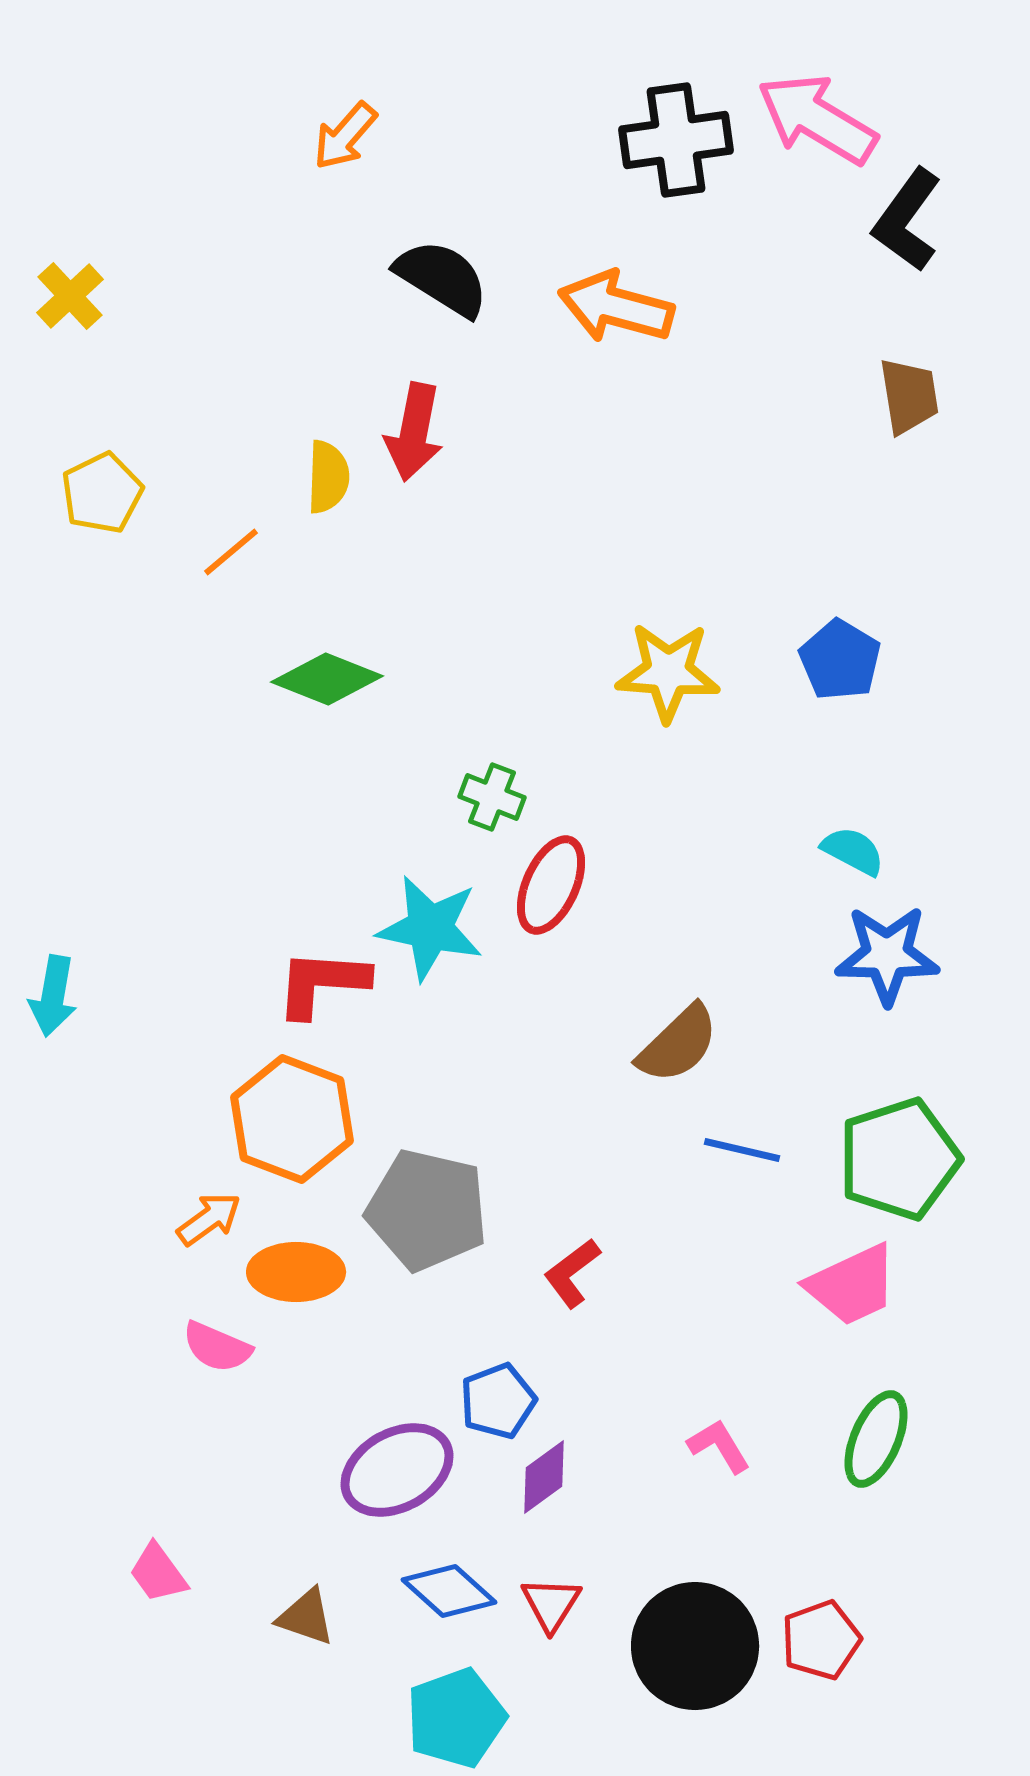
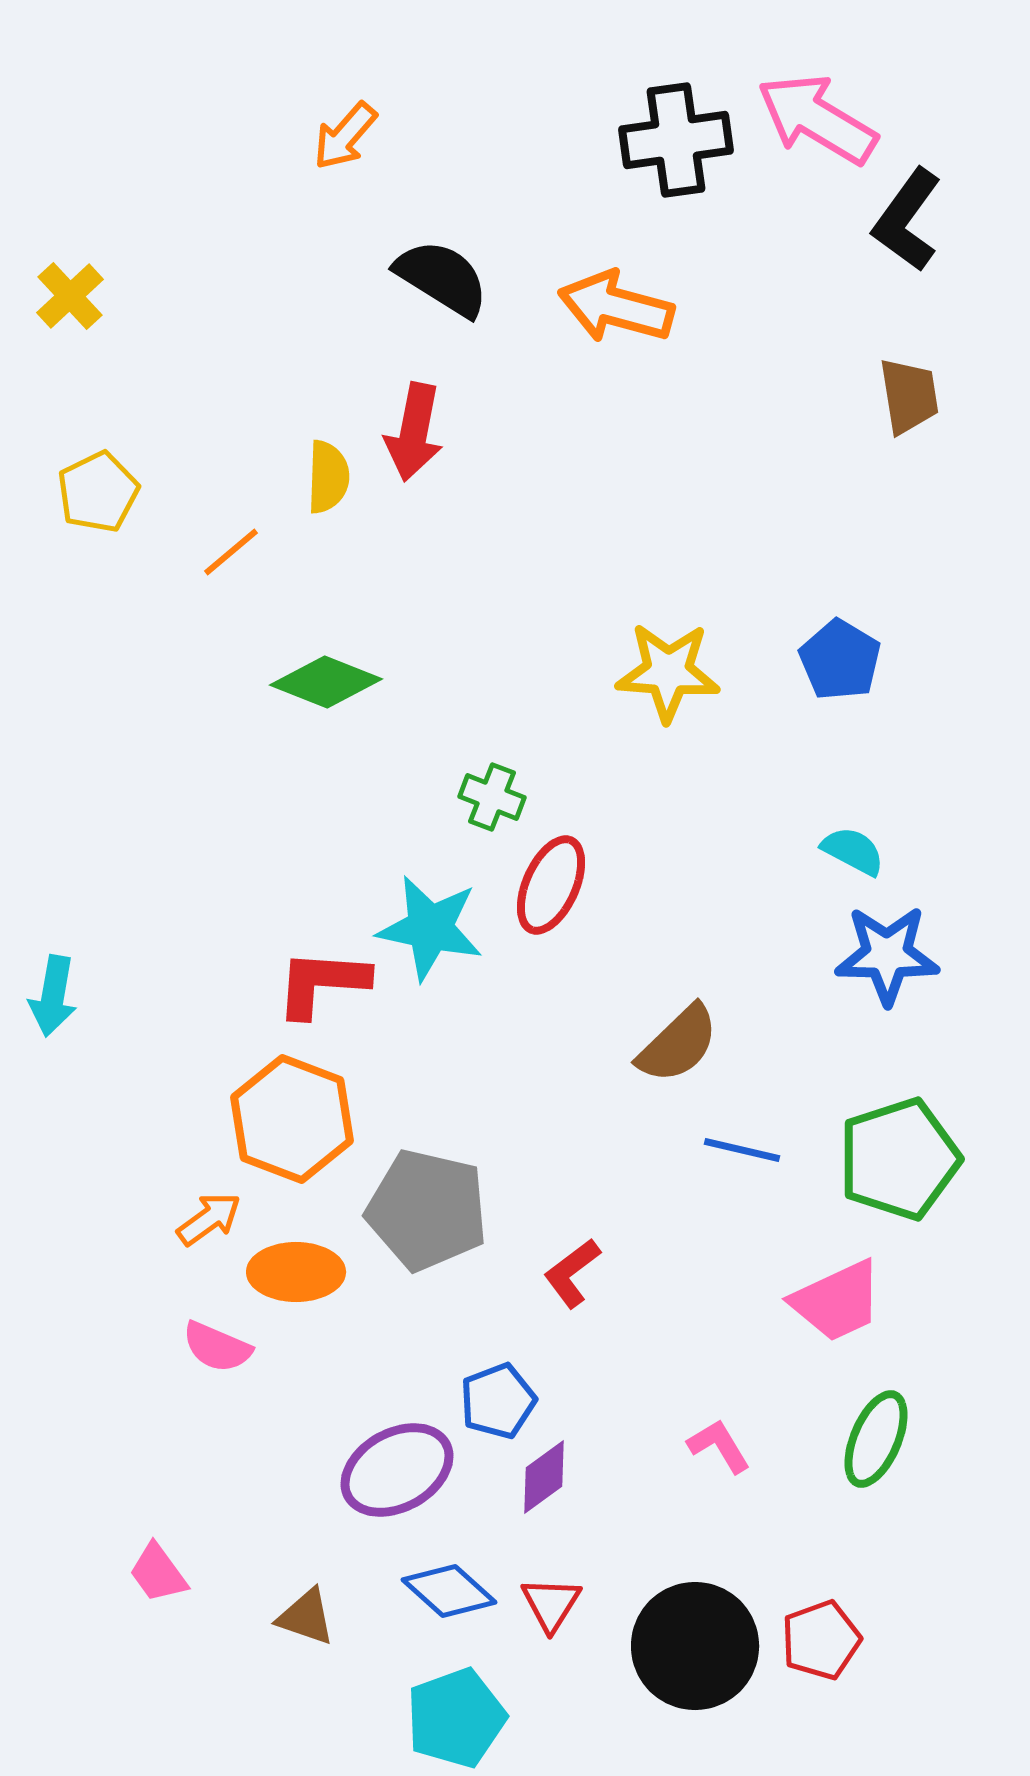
yellow pentagon at (102, 493): moved 4 px left, 1 px up
green diamond at (327, 679): moved 1 px left, 3 px down
pink trapezoid at (852, 1285): moved 15 px left, 16 px down
